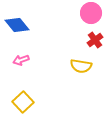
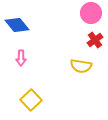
pink arrow: moved 2 px up; rotated 70 degrees counterclockwise
yellow square: moved 8 px right, 2 px up
